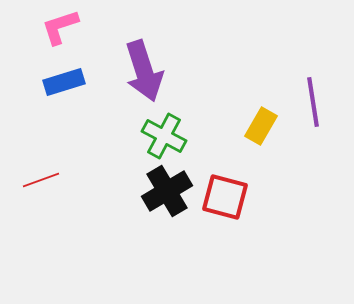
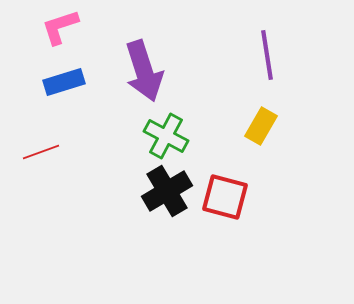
purple line: moved 46 px left, 47 px up
green cross: moved 2 px right
red line: moved 28 px up
